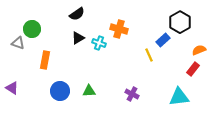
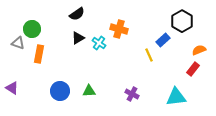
black hexagon: moved 2 px right, 1 px up
cyan cross: rotated 16 degrees clockwise
orange rectangle: moved 6 px left, 6 px up
cyan triangle: moved 3 px left
